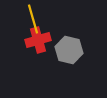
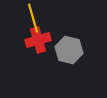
yellow line: moved 1 px up
